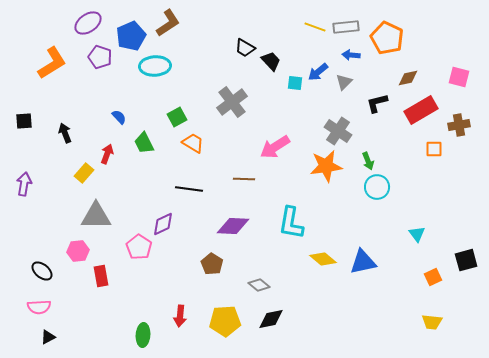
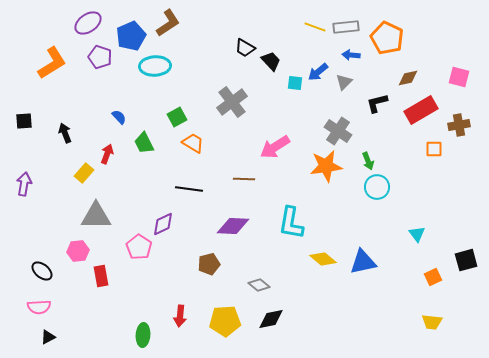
brown pentagon at (212, 264): moved 3 px left; rotated 25 degrees clockwise
